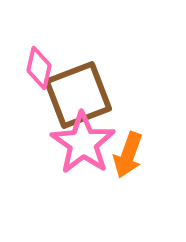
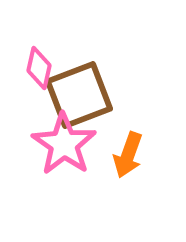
brown square: moved 1 px right
pink star: moved 19 px left, 1 px down
